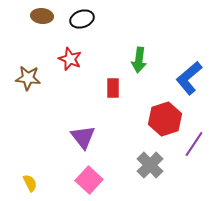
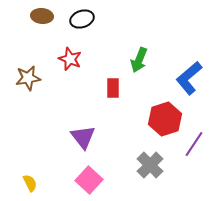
green arrow: rotated 15 degrees clockwise
brown star: rotated 15 degrees counterclockwise
